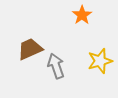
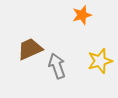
orange star: rotated 18 degrees clockwise
gray arrow: moved 1 px right
